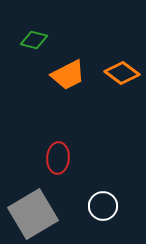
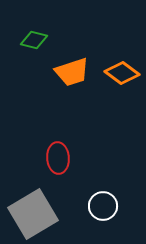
orange trapezoid: moved 4 px right, 3 px up; rotated 9 degrees clockwise
red ellipse: rotated 8 degrees counterclockwise
